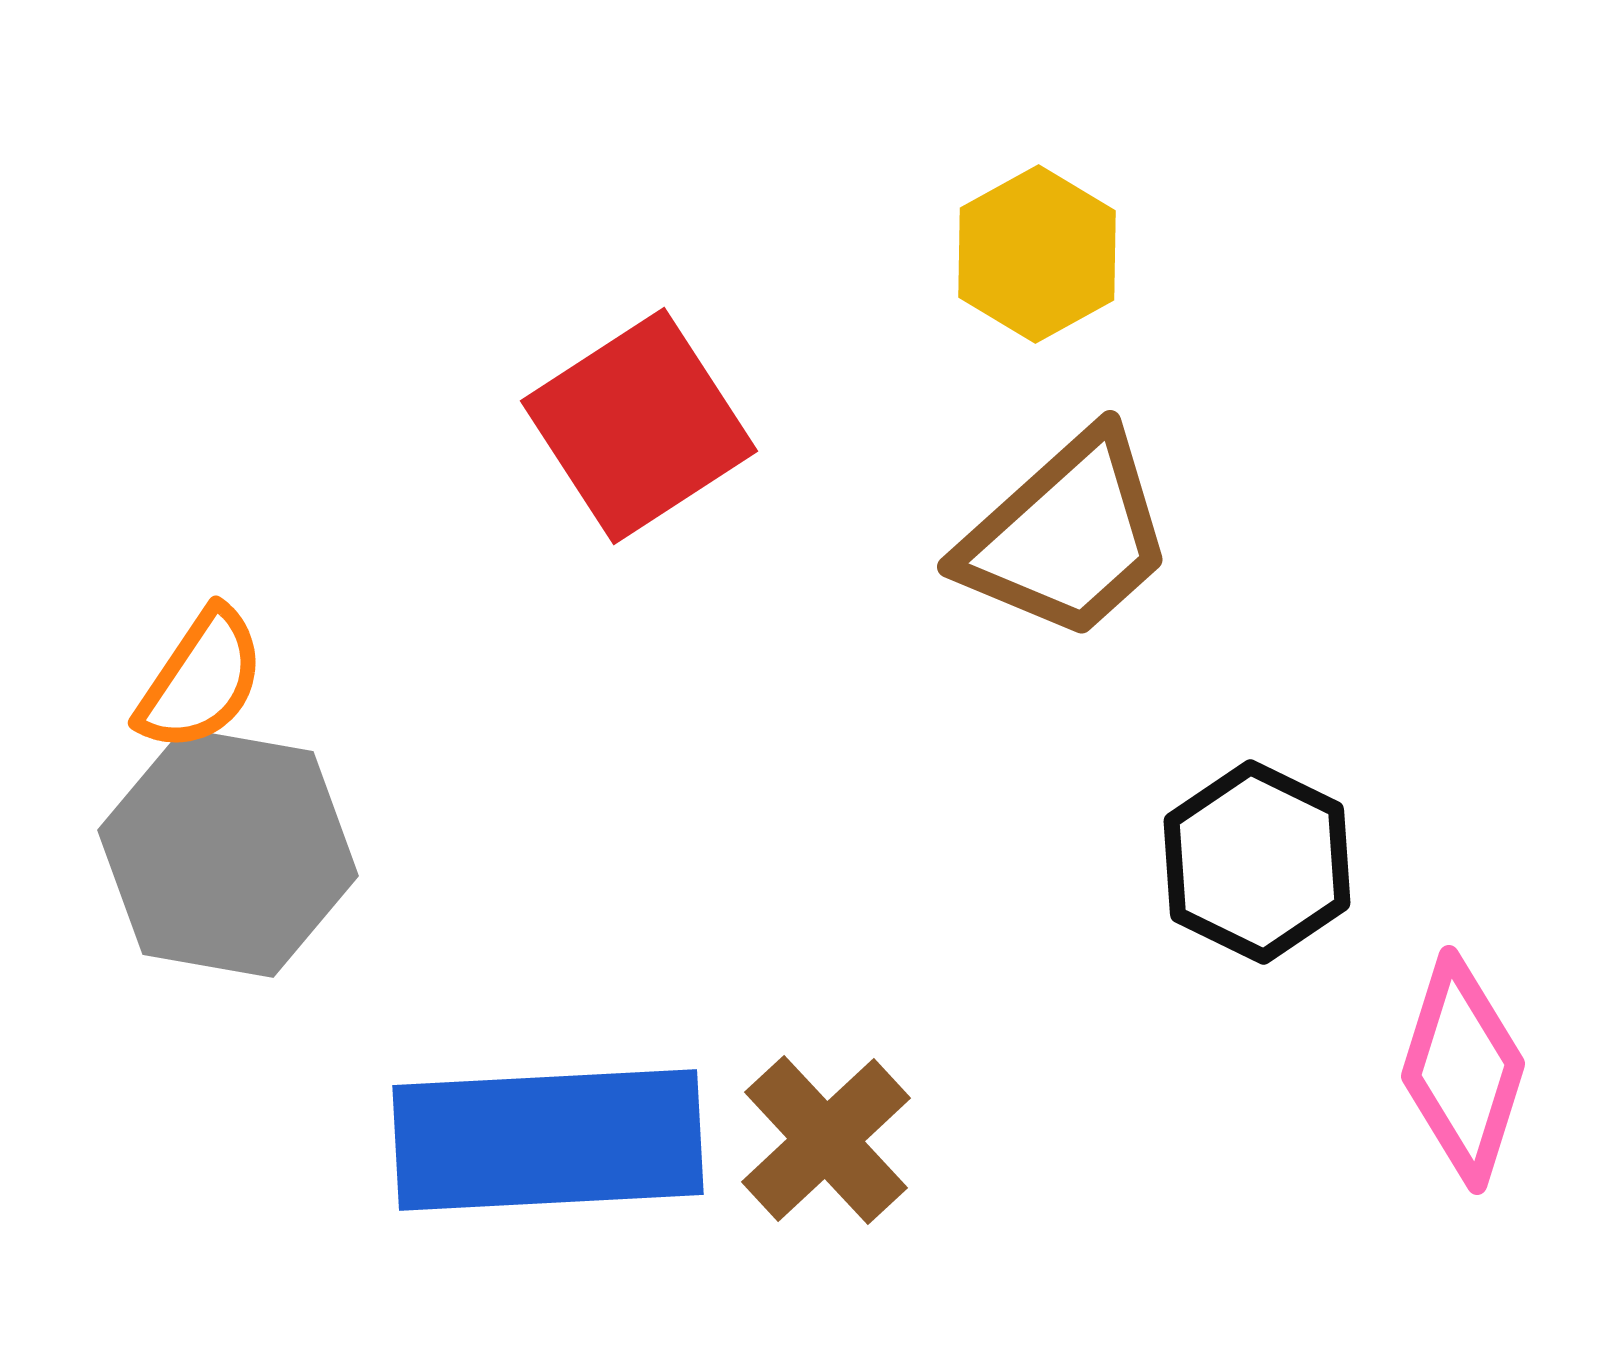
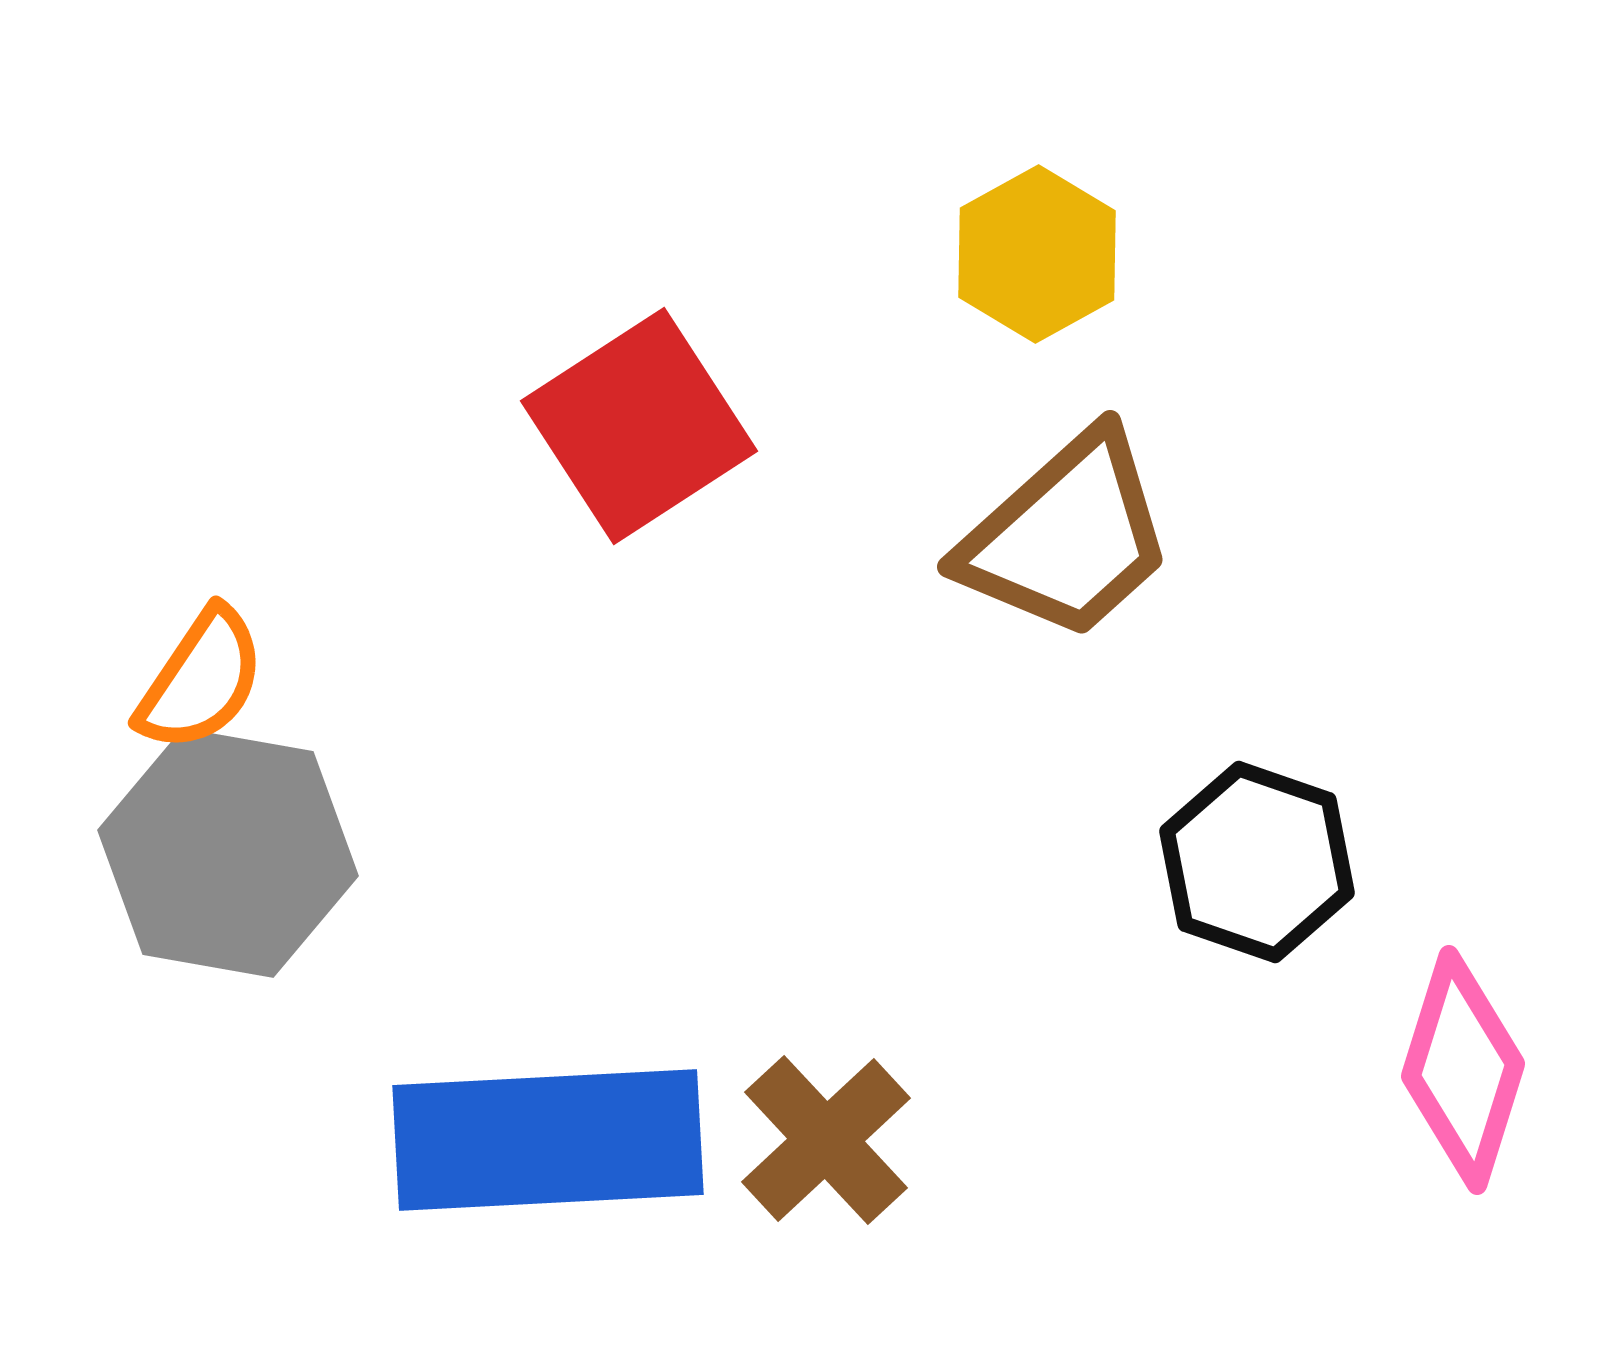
black hexagon: rotated 7 degrees counterclockwise
